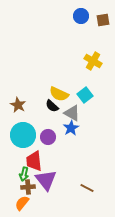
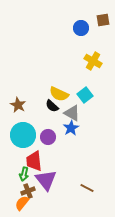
blue circle: moved 12 px down
brown cross: moved 4 px down; rotated 16 degrees counterclockwise
